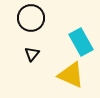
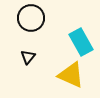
black triangle: moved 4 px left, 3 px down
